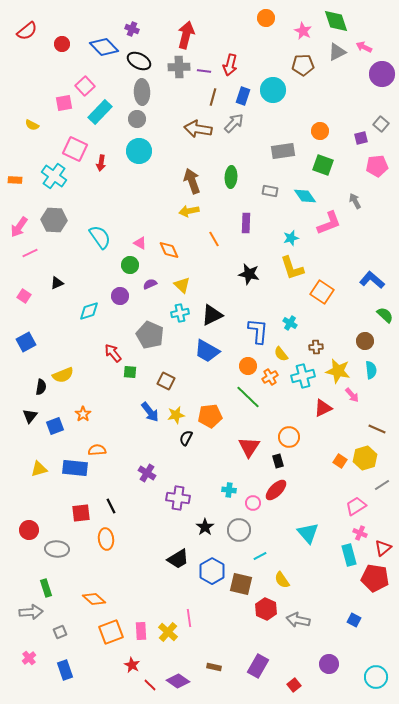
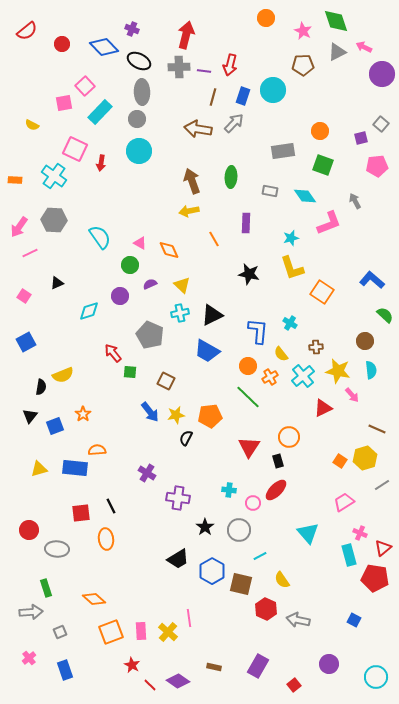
cyan cross at (303, 376): rotated 25 degrees counterclockwise
pink trapezoid at (356, 506): moved 12 px left, 4 px up
